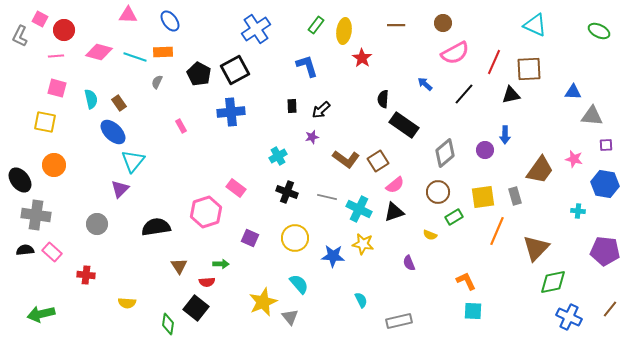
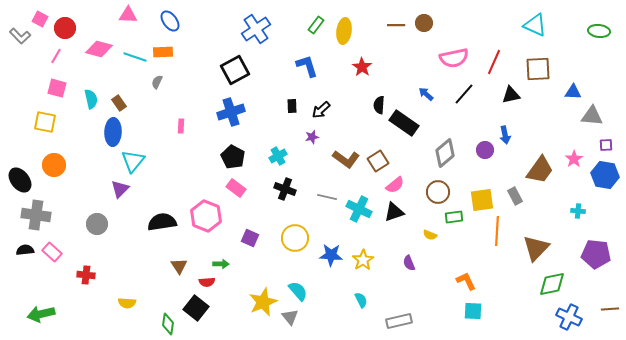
brown circle at (443, 23): moved 19 px left
red circle at (64, 30): moved 1 px right, 2 px up
green ellipse at (599, 31): rotated 20 degrees counterclockwise
gray L-shape at (20, 36): rotated 70 degrees counterclockwise
pink diamond at (99, 52): moved 3 px up
pink semicircle at (455, 53): moved 1 px left, 5 px down; rotated 16 degrees clockwise
pink line at (56, 56): rotated 56 degrees counterclockwise
red star at (362, 58): moved 9 px down
brown square at (529, 69): moved 9 px right
black pentagon at (199, 74): moved 34 px right, 83 px down
blue arrow at (425, 84): moved 1 px right, 10 px down
black semicircle at (383, 99): moved 4 px left, 6 px down
blue cross at (231, 112): rotated 12 degrees counterclockwise
black rectangle at (404, 125): moved 2 px up
pink rectangle at (181, 126): rotated 32 degrees clockwise
blue ellipse at (113, 132): rotated 48 degrees clockwise
blue arrow at (505, 135): rotated 12 degrees counterclockwise
pink star at (574, 159): rotated 24 degrees clockwise
blue hexagon at (605, 184): moved 9 px up
black cross at (287, 192): moved 2 px left, 3 px up
gray rectangle at (515, 196): rotated 12 degrees counterclockwise
yellow square at (483, 197): moved 1 px left, 3 px down
pink hexagon at (206, 212): moved 4 px down; rotated 20 degrees counterclockwise
green rectangle at (454, 217): rotated 24 degrees clockwise
black semicircle at (156, 227): moved 6 px right, 5 px up
orange line at (497, 231): rotated 20 degrees counterclockwise
yellow star at (363, 244): moved 16 px down; rotated 30 degrees clockwise
purple pentagon at (605, 251): moved 9 px left, 3 px down
blue star at (333, 256): moved 2 px left, 1 px up
green diamond at (553, 282): moved 1 px left, 2 px down
cyan semicircle at (299, 284): moved 1 px left, 7 px down
brown line at (610, 309): rotated 48 degrees clockwise
